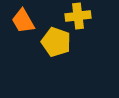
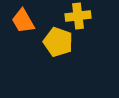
yellow pentagon: moved 2 px right
